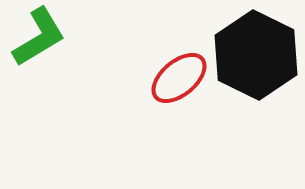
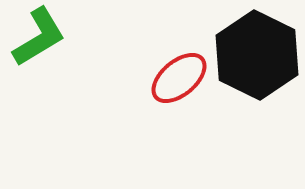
black hexagon: moved 1 px right
